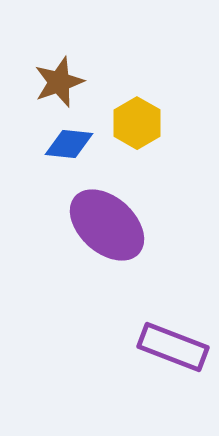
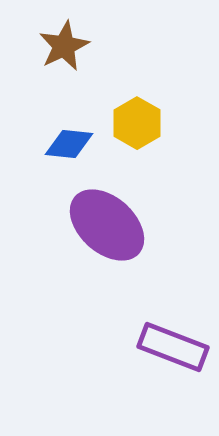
brown star: moved 5 px right, 36 px up; rotated 6 degrees counterclockwise
